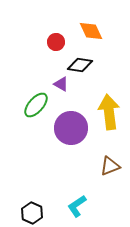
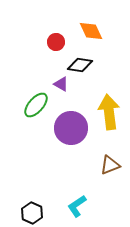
brown triangle: moved 1 px up
